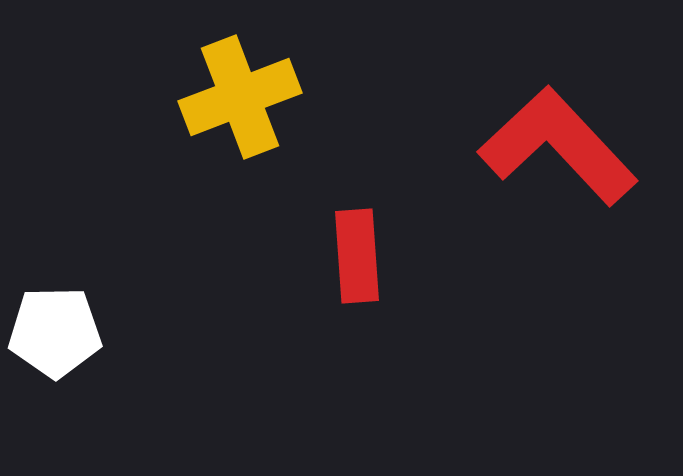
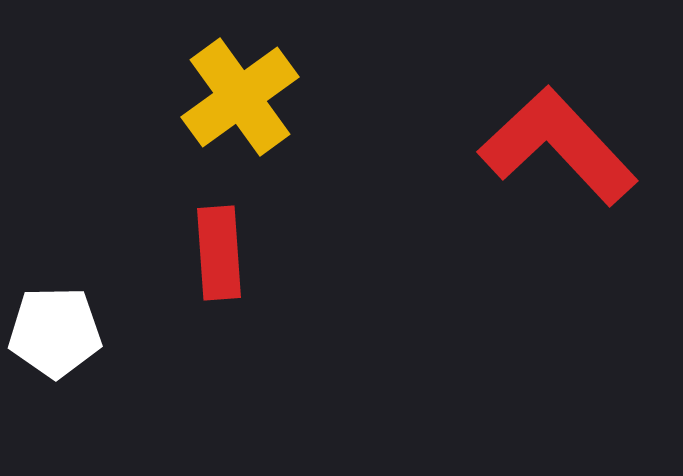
yellow cross: rotated 15 degrees counterclockwise
red rectangle: moved 138 px left, 3 px up
